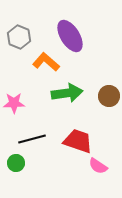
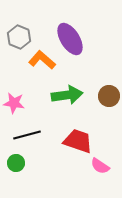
purple ellipse: moved 3 px down
orange L-shape: moved 4 px left, 2 px up
green arrow: moved 2 px down
pink star: rotated 10 degrees clockwise
black line: moved 5 px left, 4 px up
pink semicircle: moved 2 px right
